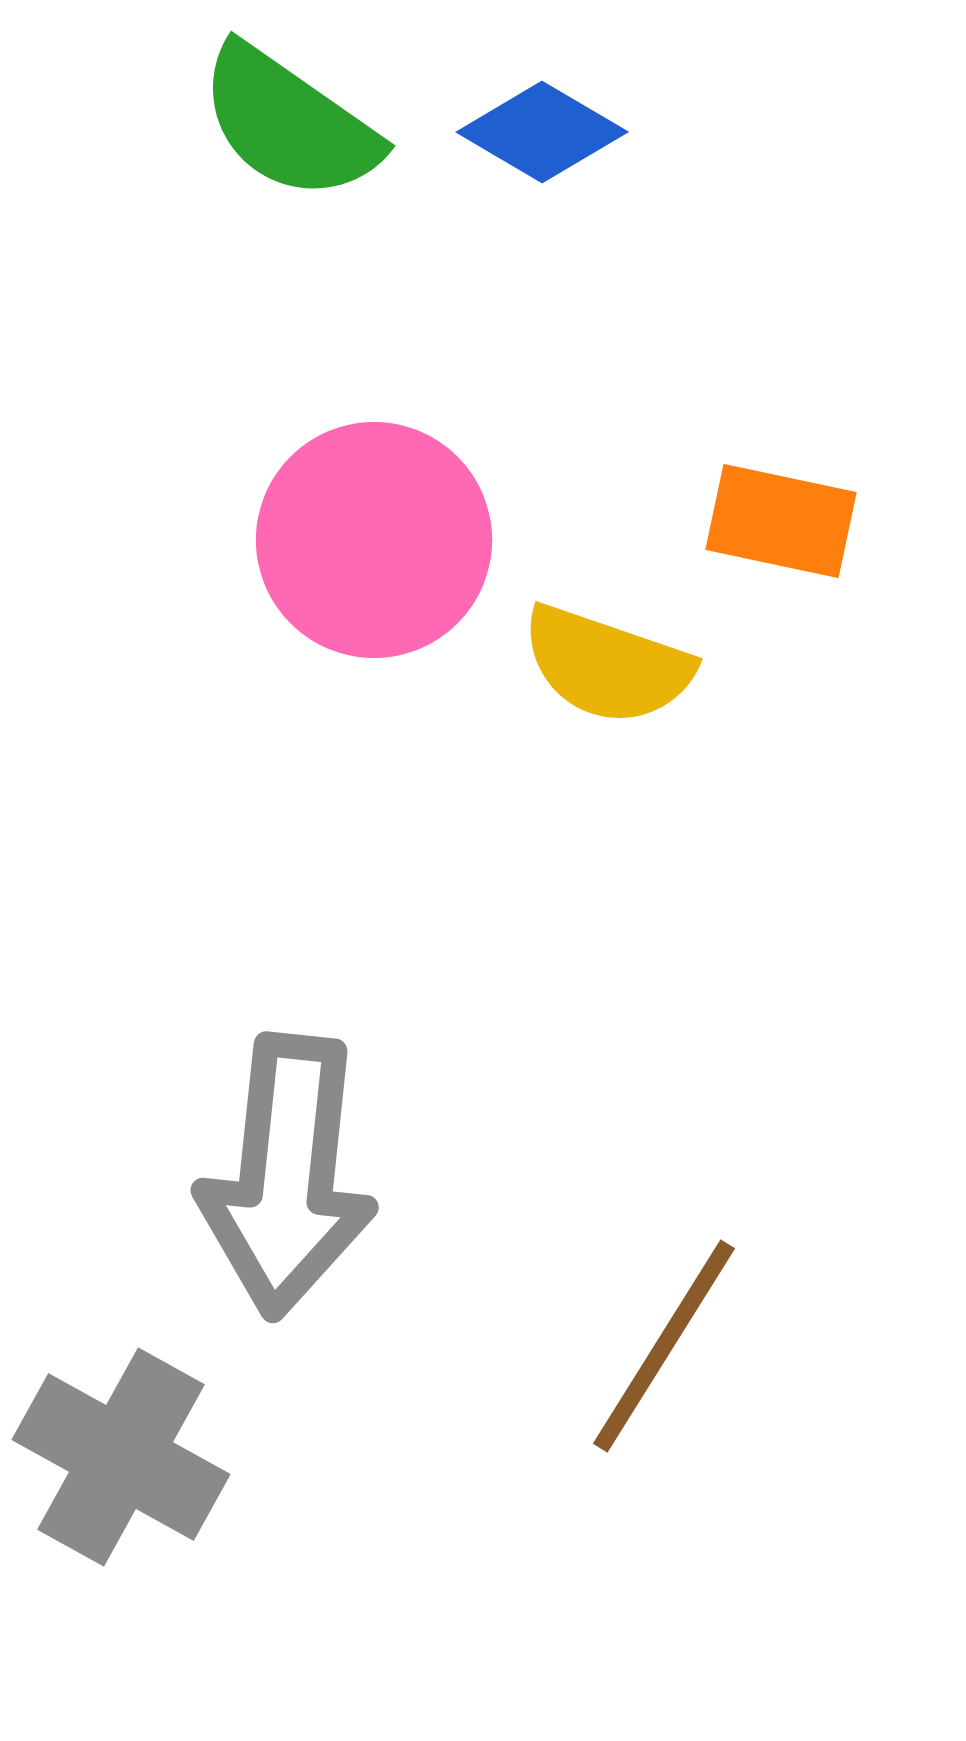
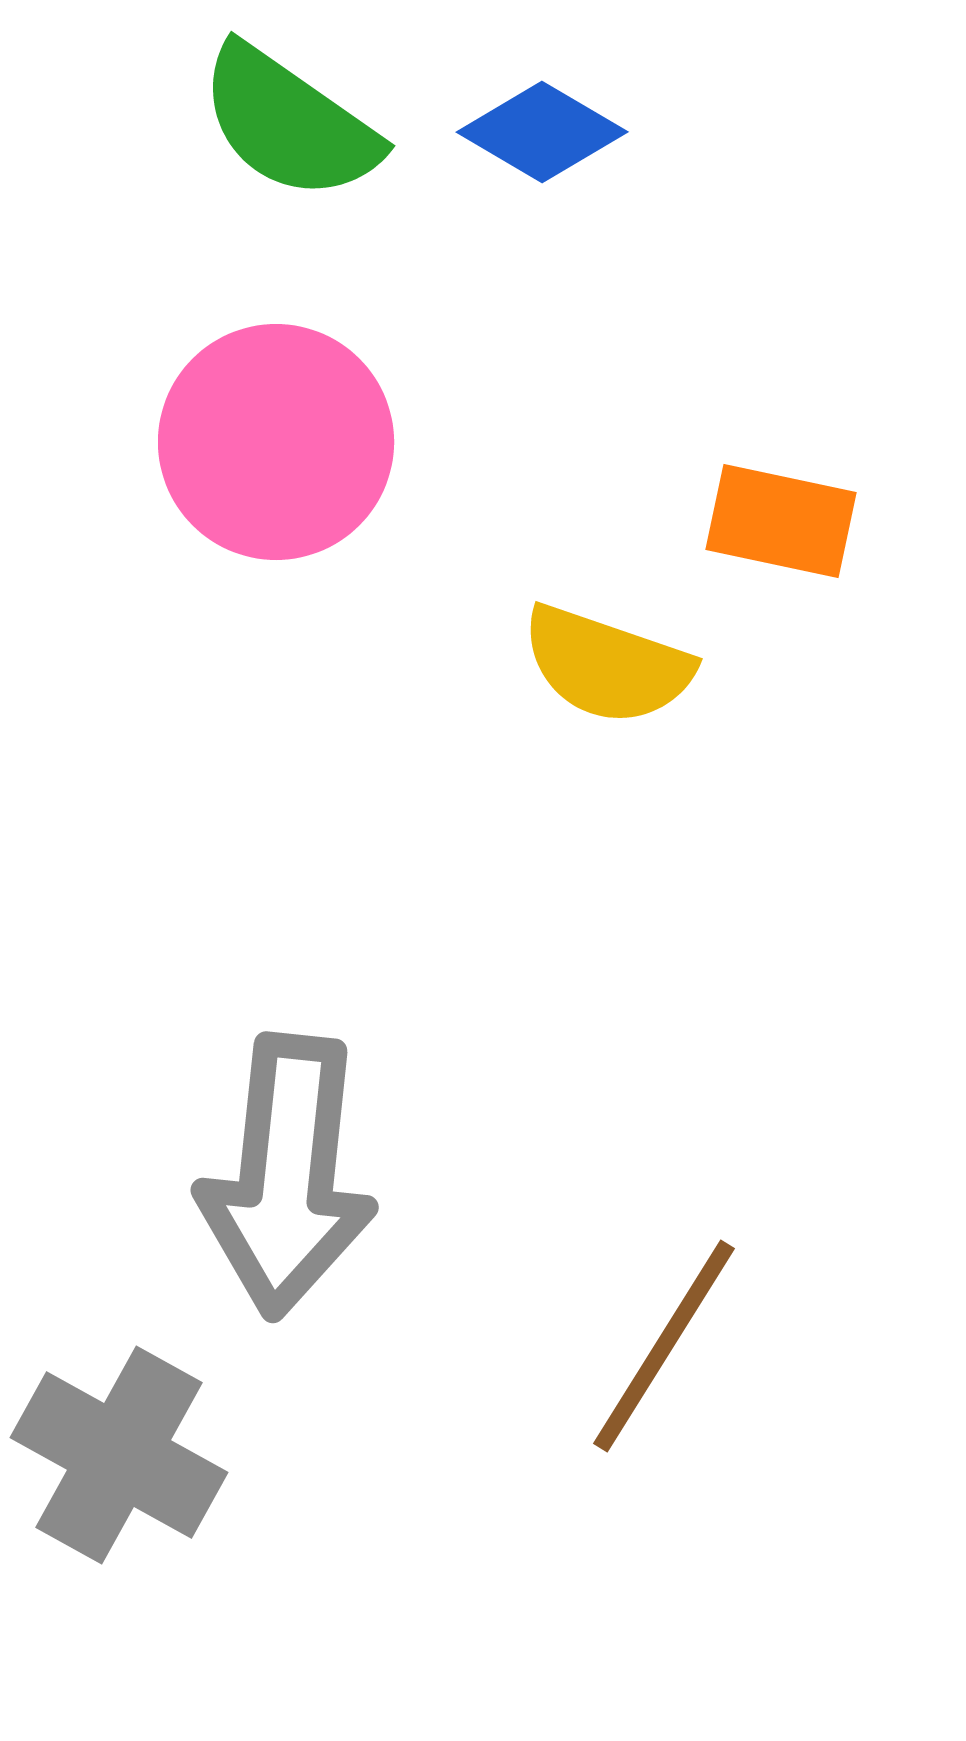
pink circle: moved 98 px left, 98 px up
gray cross: moved 2 px left, 2 px up
